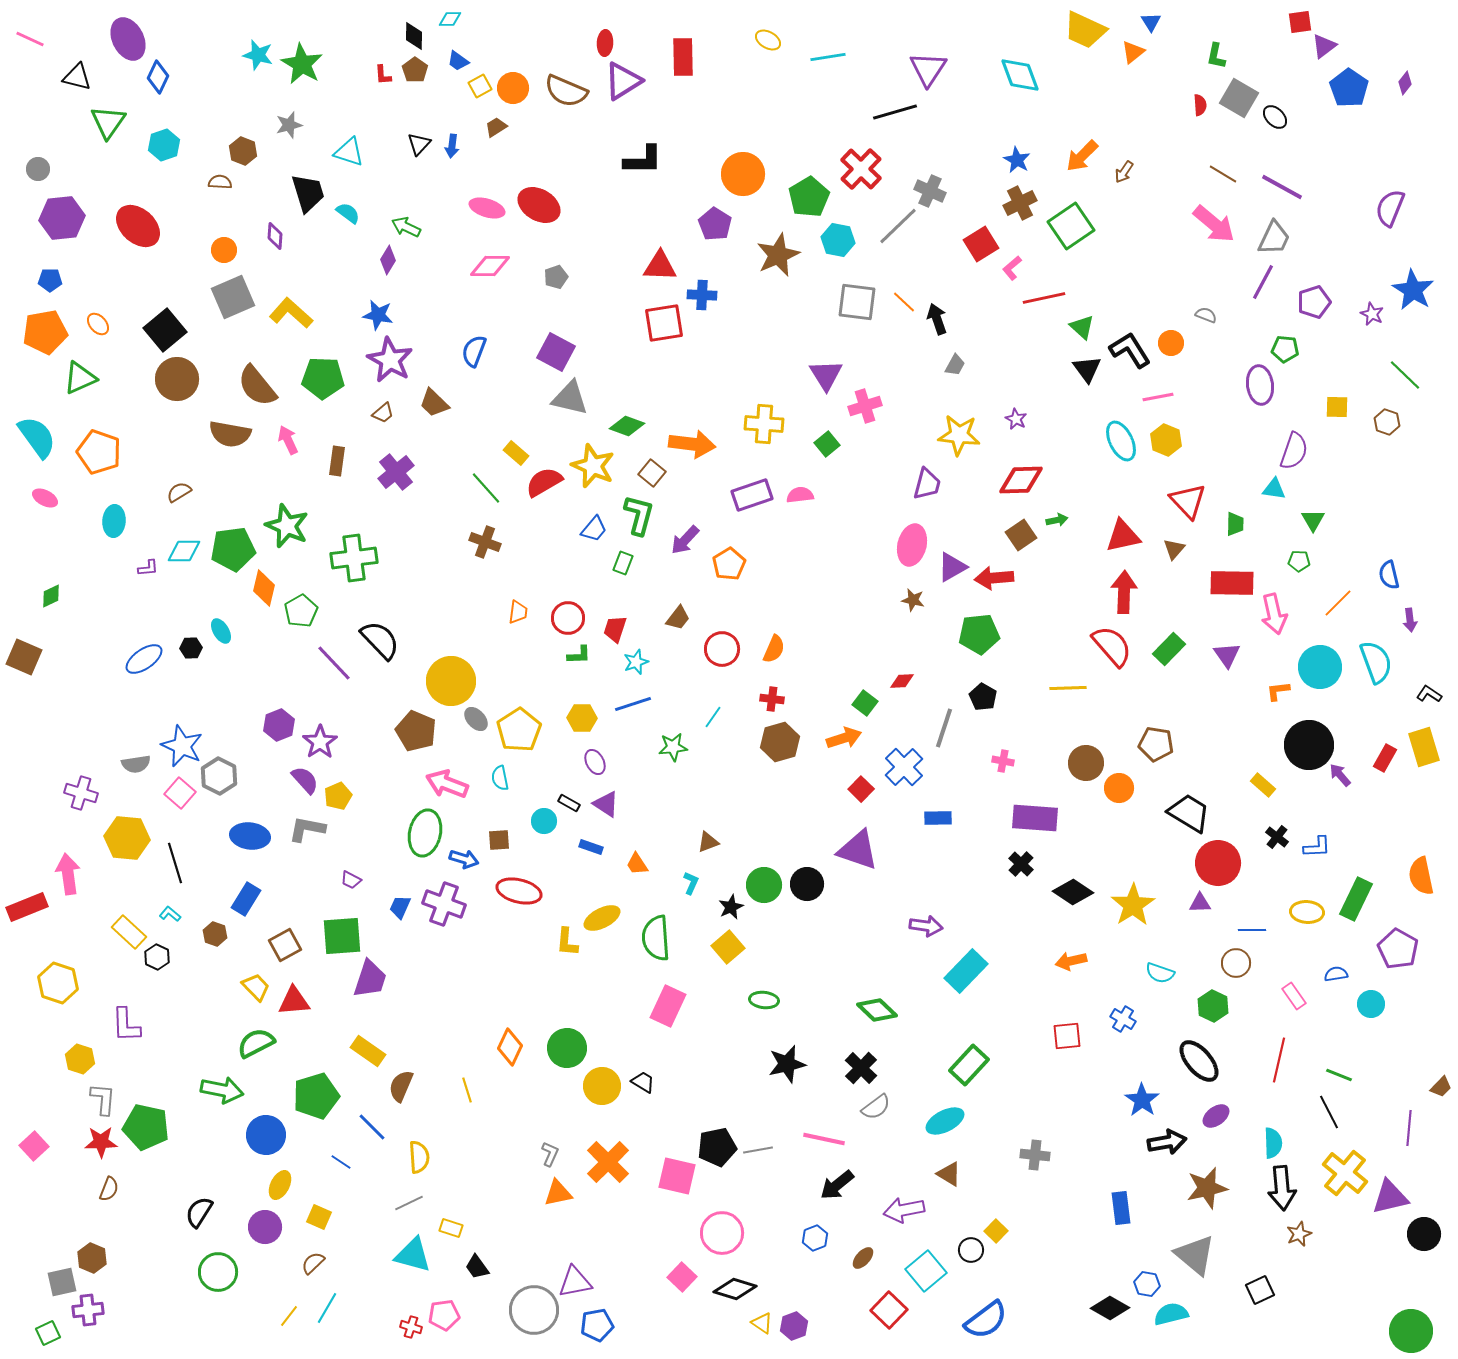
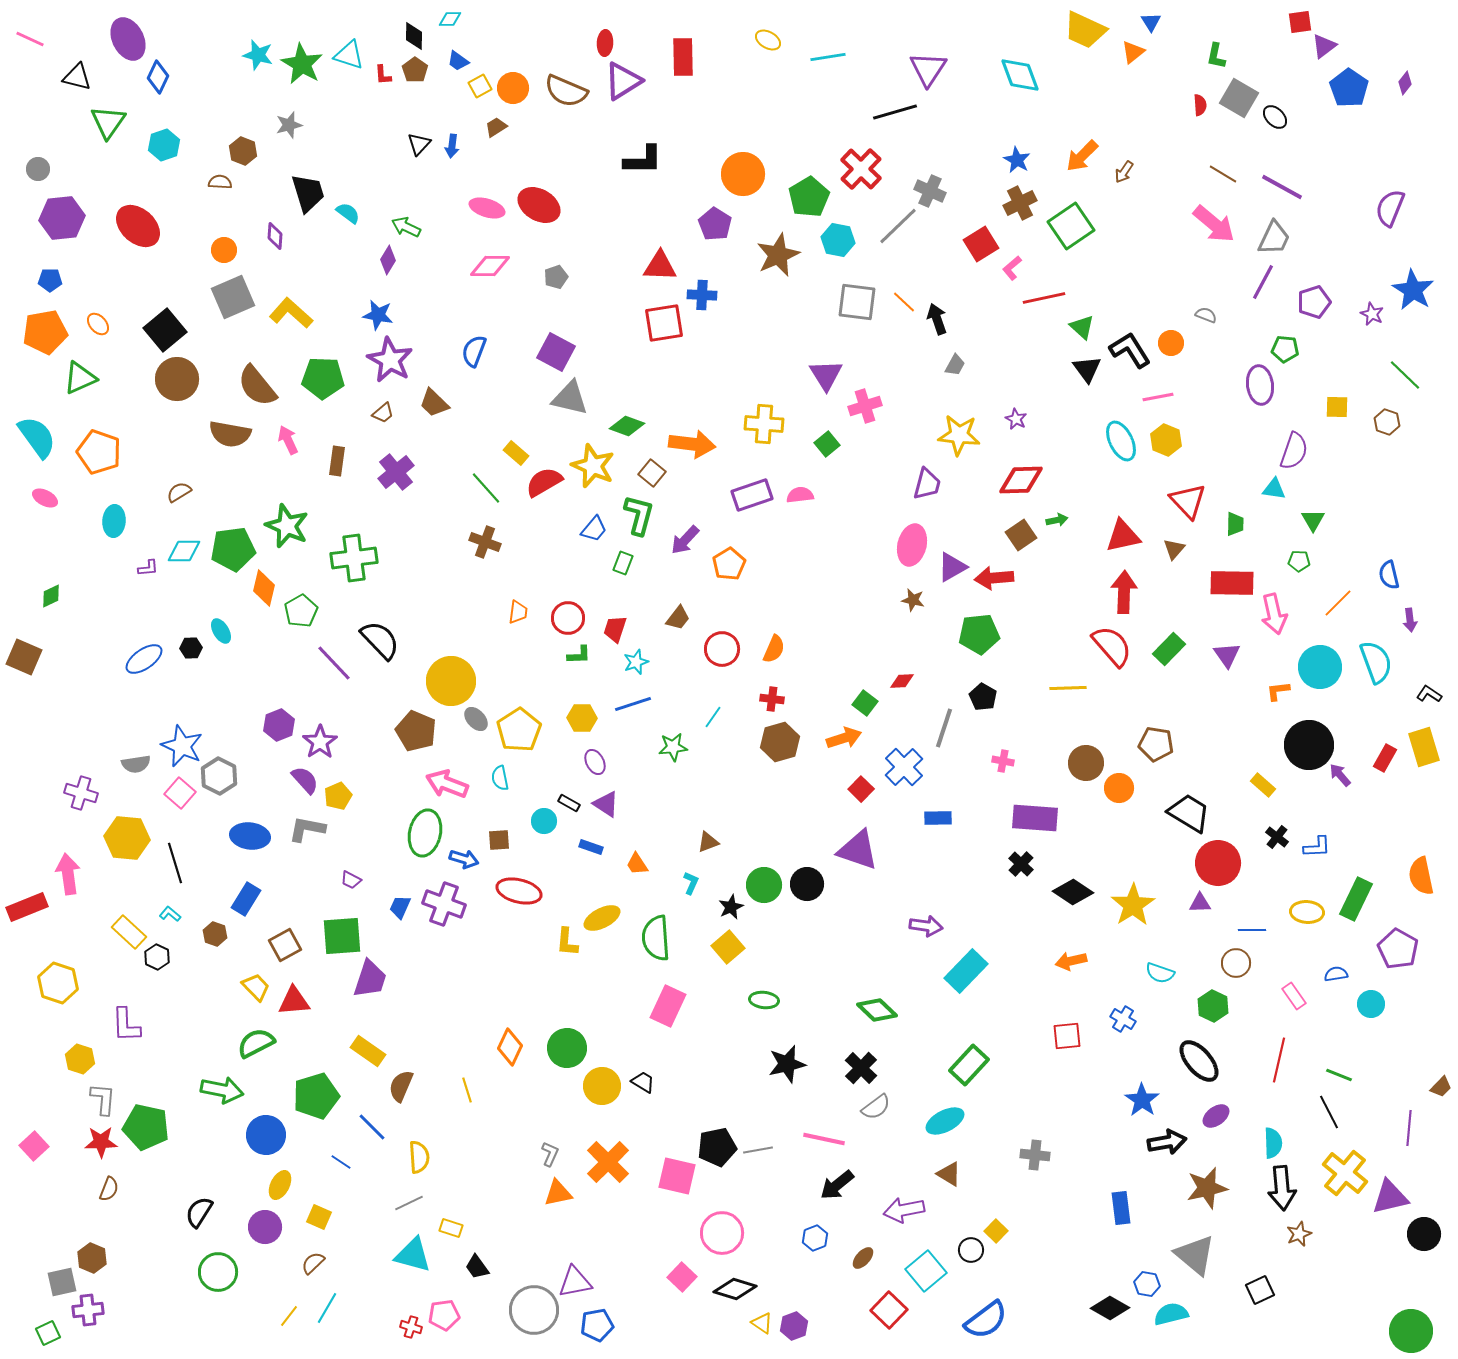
cyan triangle at (349, 152): moved 97 px up
